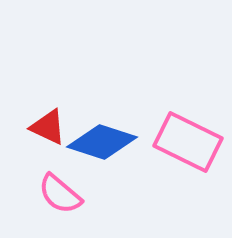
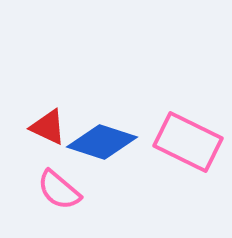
pink semicircle: moved 1 px left, 4 px up
